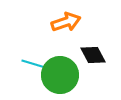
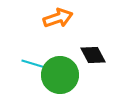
orange arrow: moved 8 px left, 4 px up
